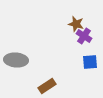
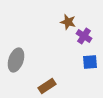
brown star: moved 8 px left, 2 px up
gray ellipse: rotated 75 degrees counterclockwise
